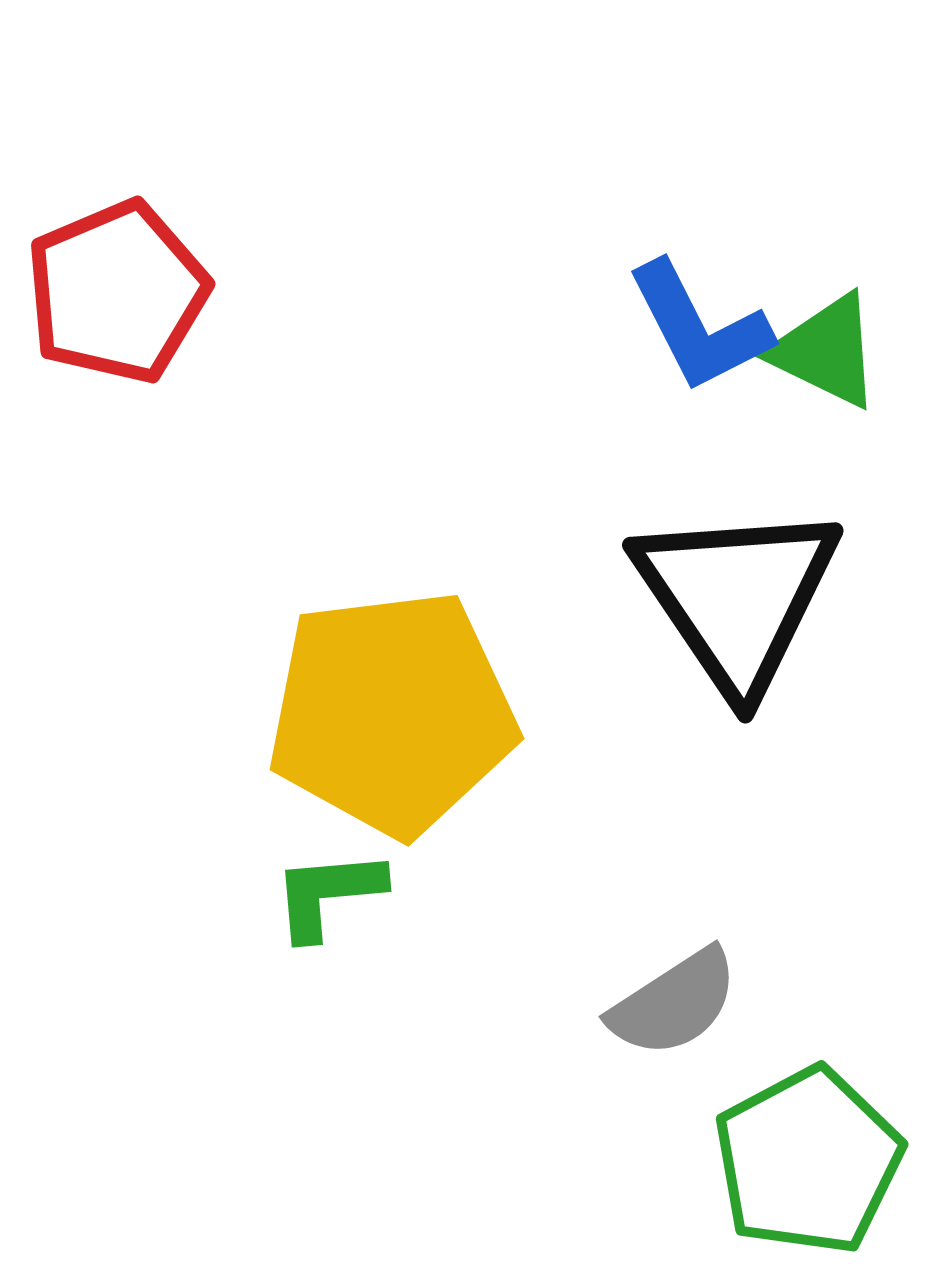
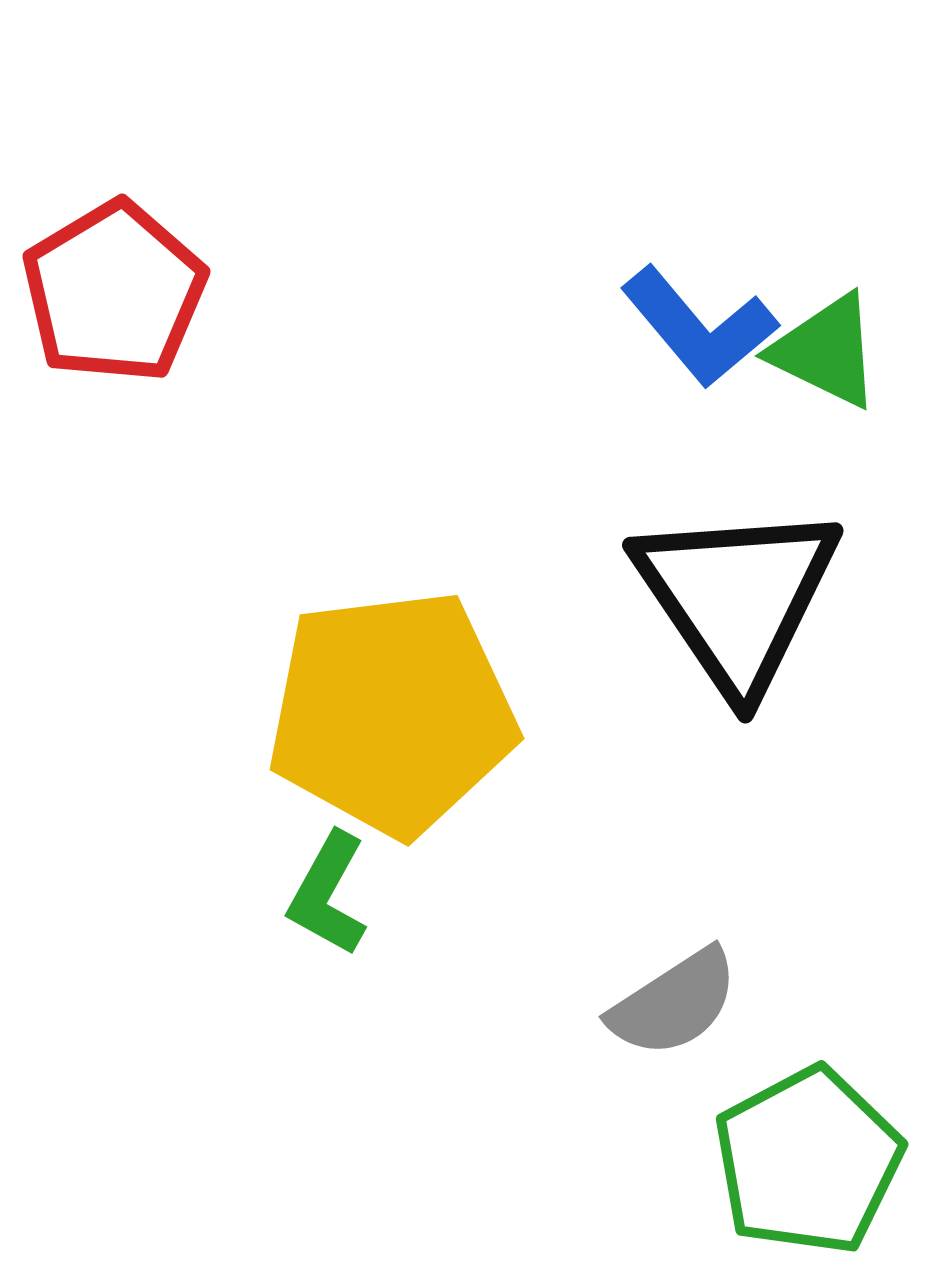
red pentagon: moved 3 px left; rotated 8 degrees counterclockwise
blue L-shape: rotated 13 degrees counterclockwise
green L-shape: rotated 56 degrees counterclockwise
